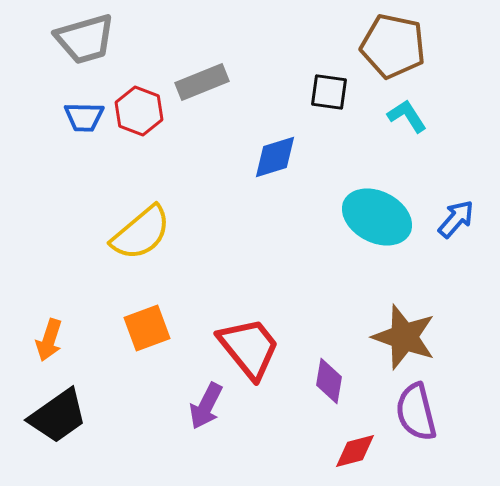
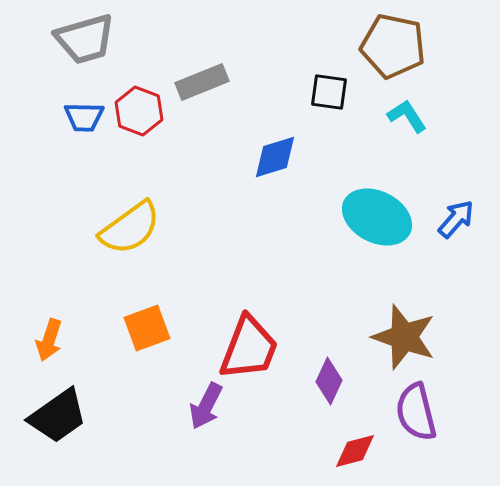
yellow semicircle: moved 11 px left, 5 px up; rotated 4 degrees clockwise
red trapezoid: rotated 60 degrees clockwise
purple diamond: rotated 15 degrees clockwise
